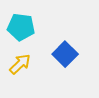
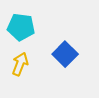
yellow arrow: rotated 25 degrees counterclockwise
